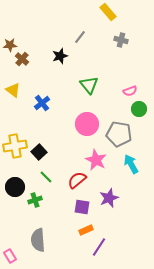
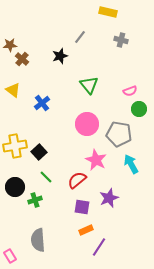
yellow rectangle: rotated 36 degrees counterclockwise
